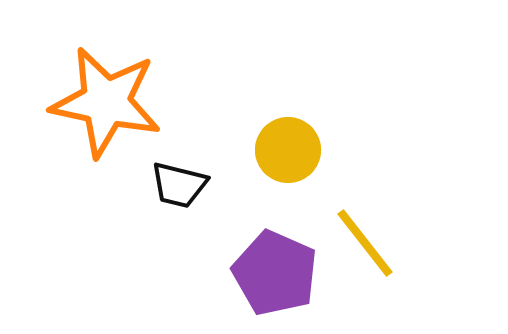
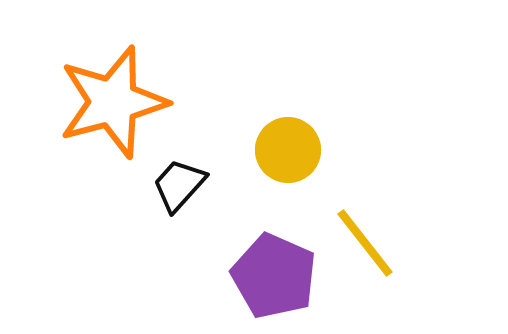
orange star: moved 7 px right; rotated 27 degrees counterclockwise
black trapezoid: rotated 118 degrees clockwise
purple pentagon: moved 1 px left, 3 px down
